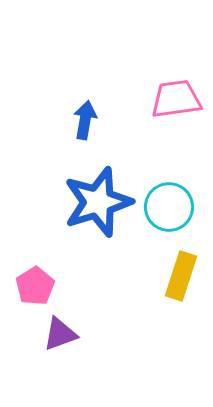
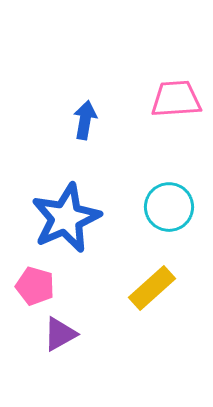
pink trapezoid: rotated 4 degrees clockwise
blue star: moved 32 px left, 16 px down; rotated 6 degrees counterclockwise
yellow rectangle: moved 29 px left, 12 px down; rotated 30 degrees clockwise
pink pentagon: rotated 24 degrees counterclockwise
purple triangle: rotated 9 degrees counterclockwise
